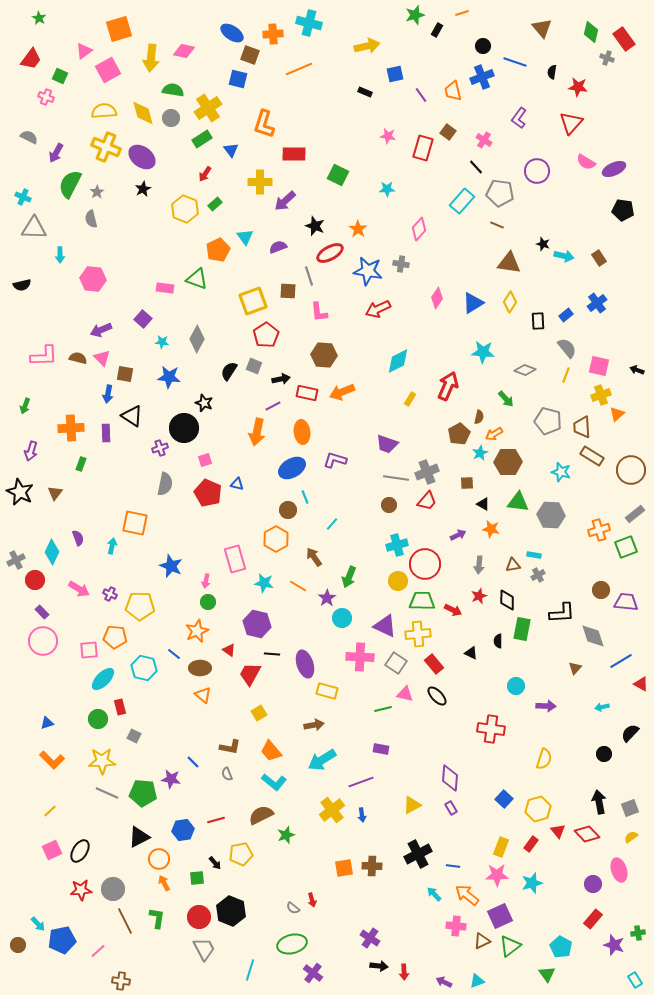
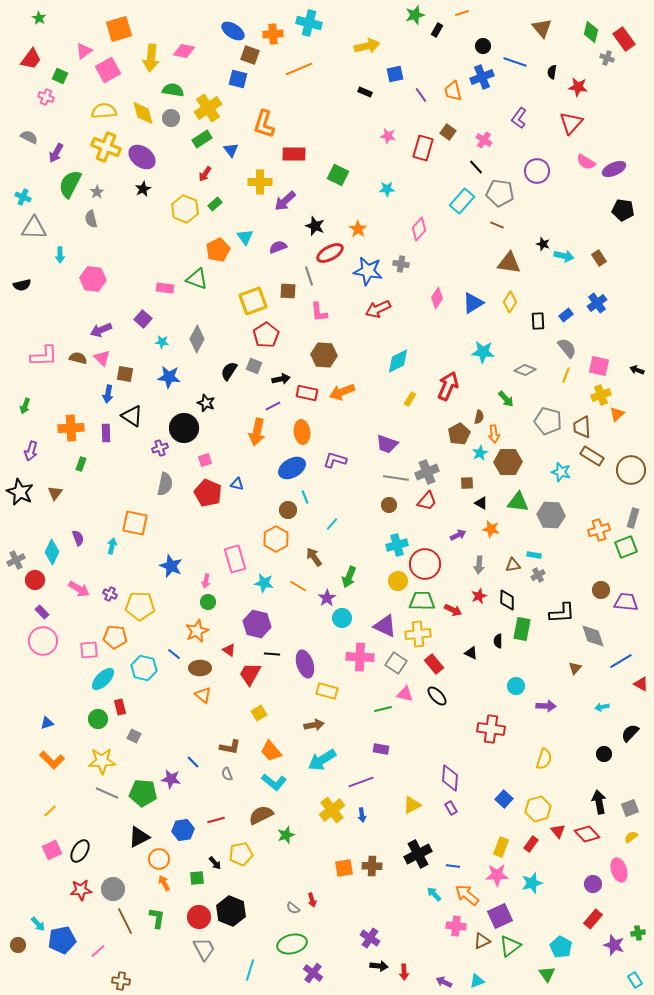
blue ellipse at (232, 33): moved 1 px right, 2 px up
black star at (204, 403): moved 2 px right
orange arrow at (494, 434): rotated 66 degrees counterclockwise
black triangle at (483, 504): moved 2 px left, 1 px up
gray rectangle at (635, 514): moved 2 px left, 4 px down; rotated 36 degrees counterclockwise
